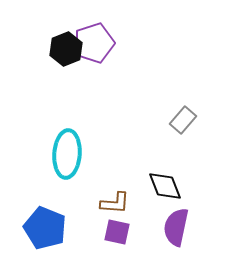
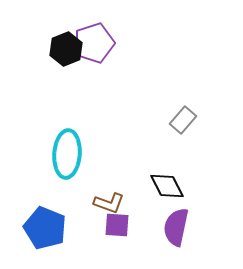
black diamond: moved 2 px right; rotated 6 degrees counterclockwise
brown L-shape: moved 6 px left; rotated 16 degrees clockwise
purple square: moved 7 px up; rotated 8 degrees counterclockwise
